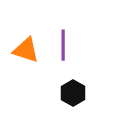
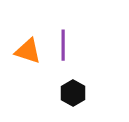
orange triangle: moved 2 px right, 1 px down
